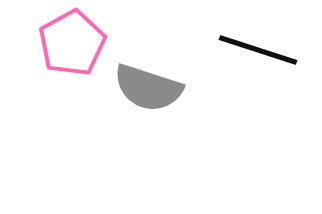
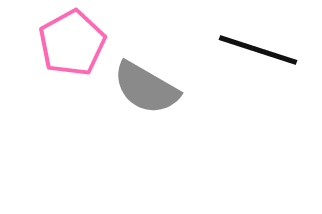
gray semicircle: moved 2 px left; rotated 12 degrees clockwise
